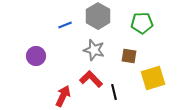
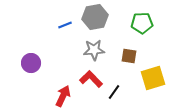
gray hexagon: moved 3 px left, 1 px down; rotated 20 degrees clockwise
gray star: rotated 20 degrees counterclockwise
purple circle: moved 5 px left, 7 px down
black line: rotated 49 degrees clockwise
